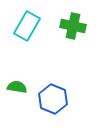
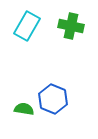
green cross: moved 2 px left
green semicircle: moved 7 px right, 22 px down
